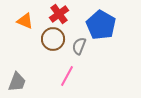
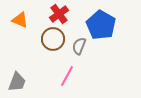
orange triangle: moved 5 px left, 1 px up
